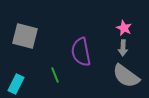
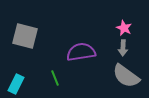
purple semicircle: rotated 92 degrees clockwise
green line: moved 3 px down
